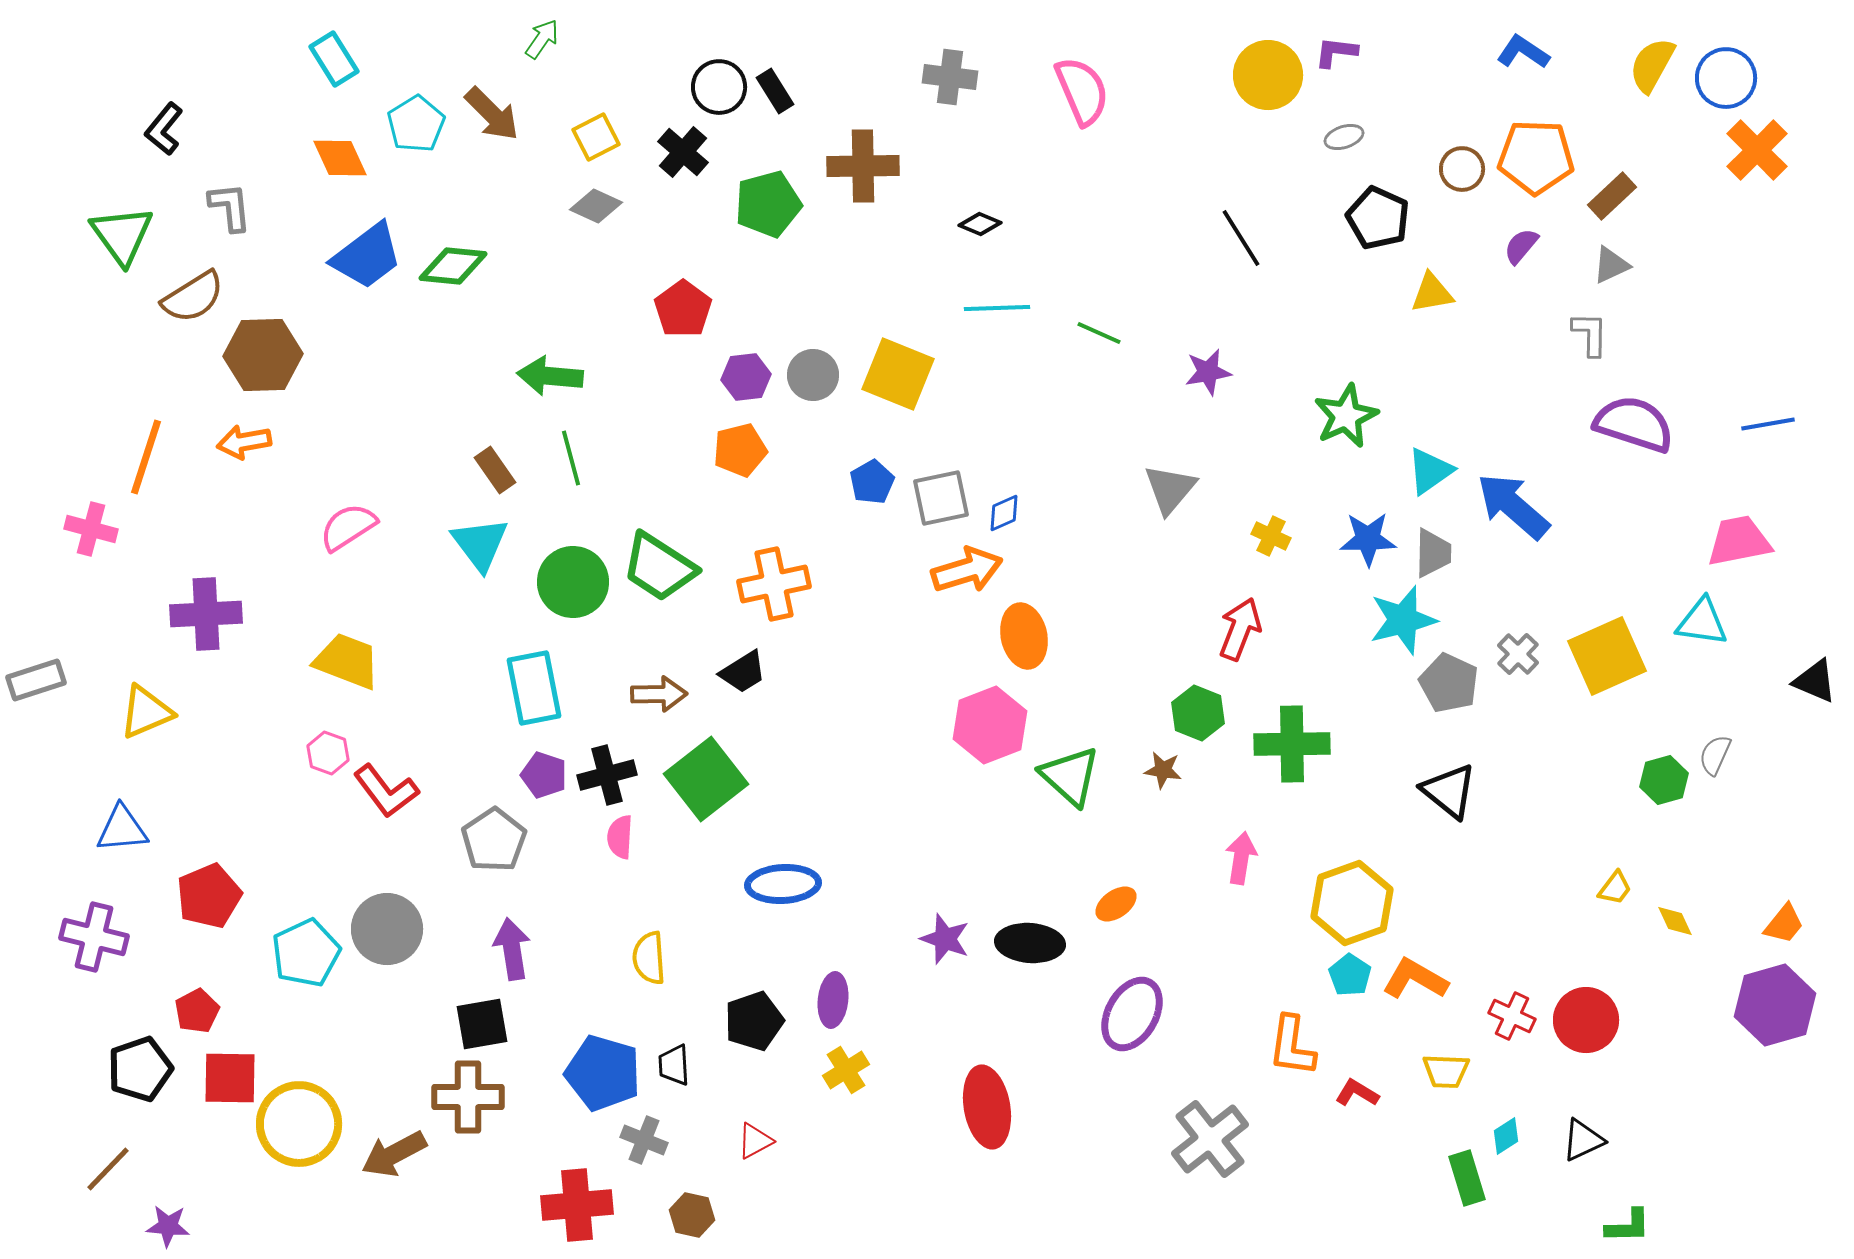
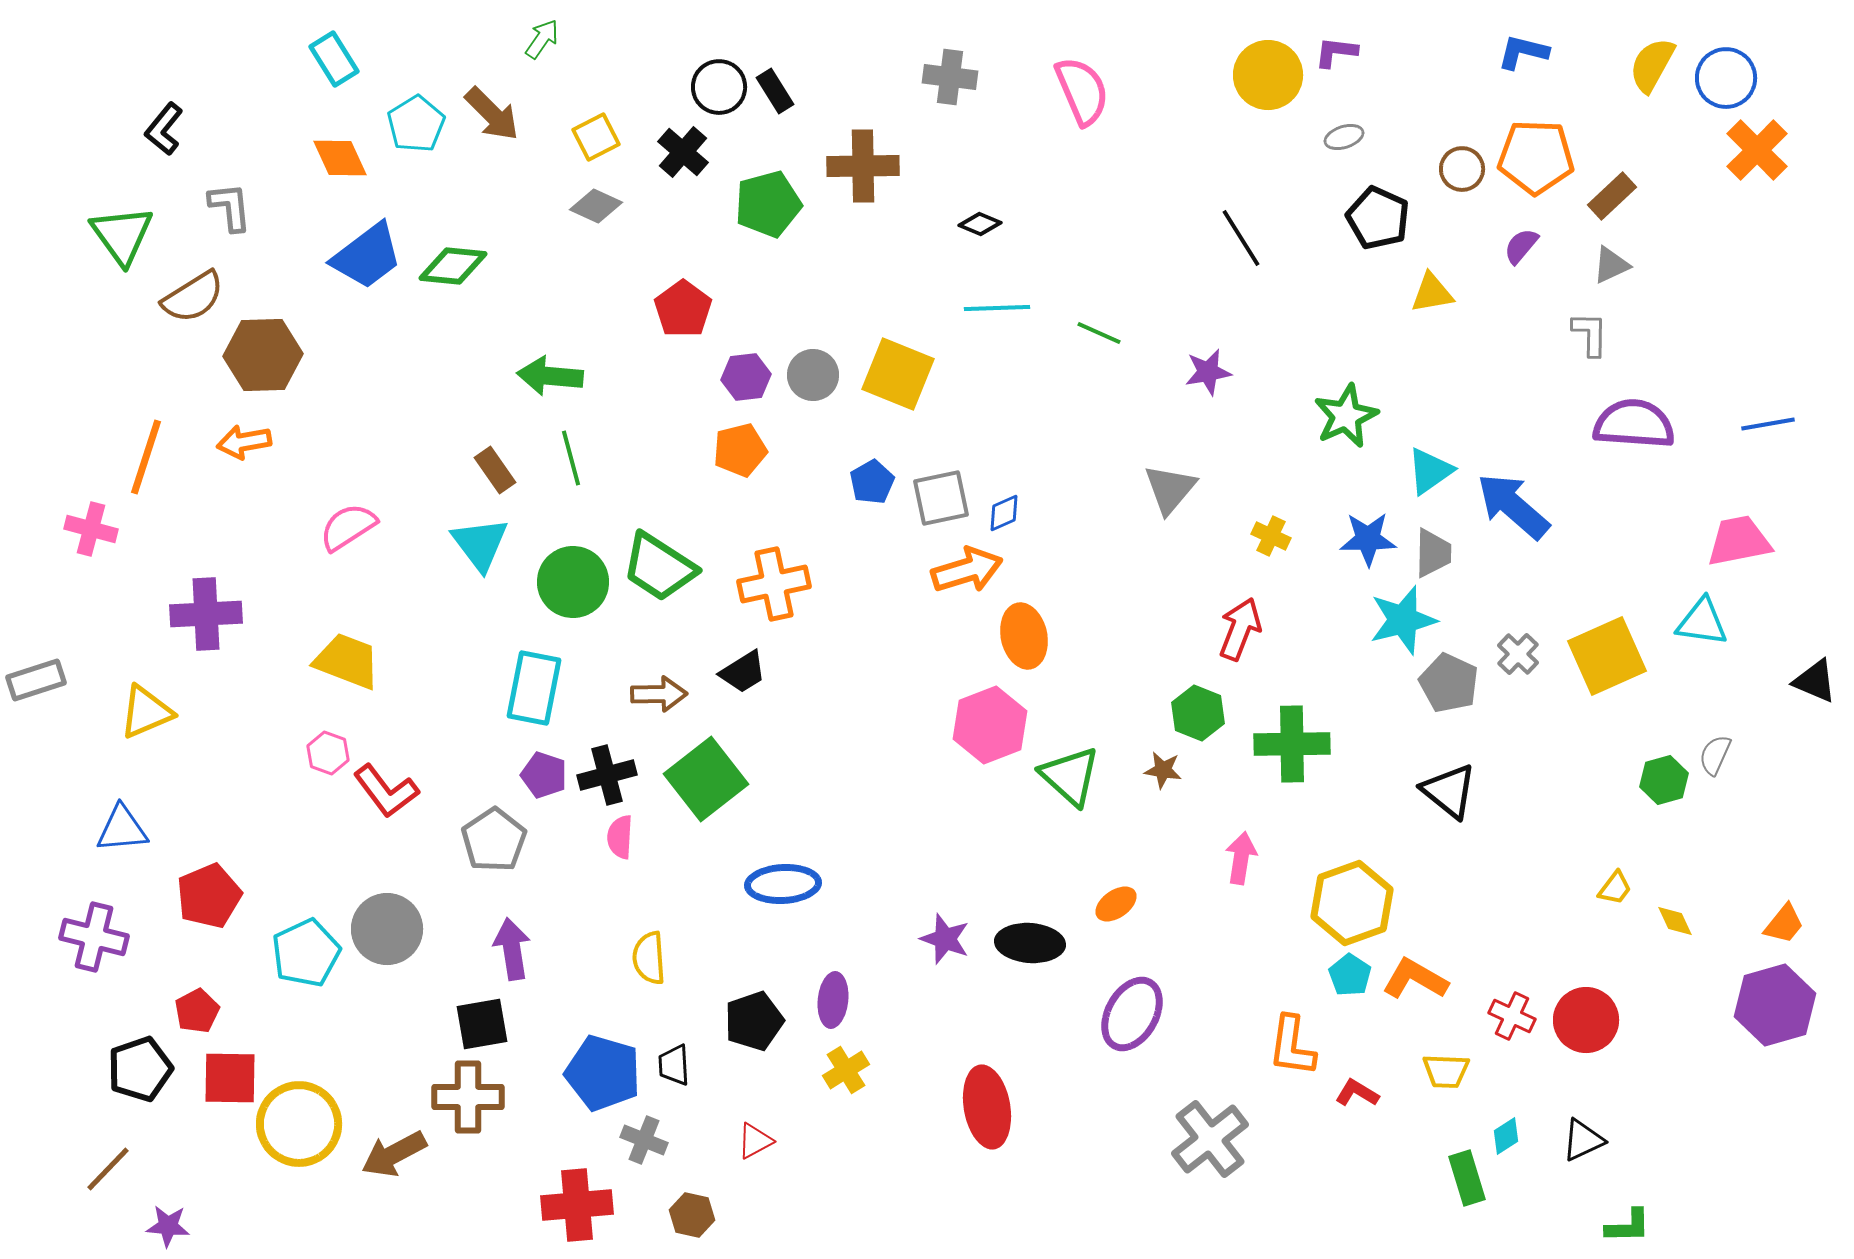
blue L-shape at (1523, 52): rotated 20 degrees counterclockwise
purple semicircle at (1634, 424): rotated 14 degrees counterclockwise
cyan rectangle at (534, 688): rotated 22 degrees clockwise
